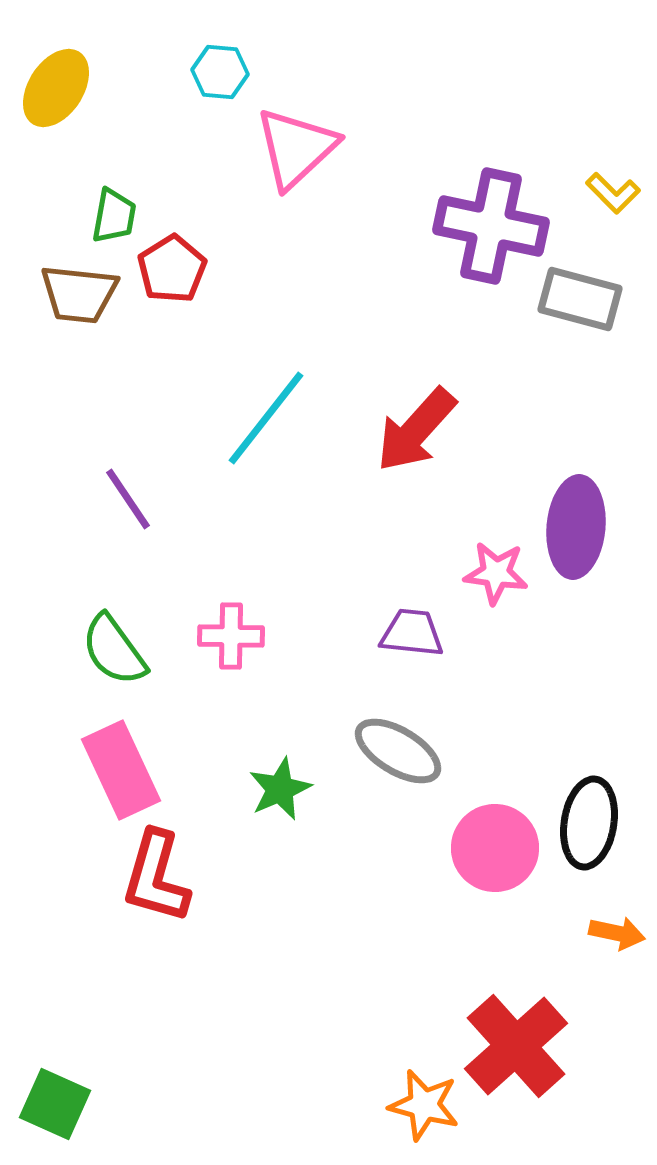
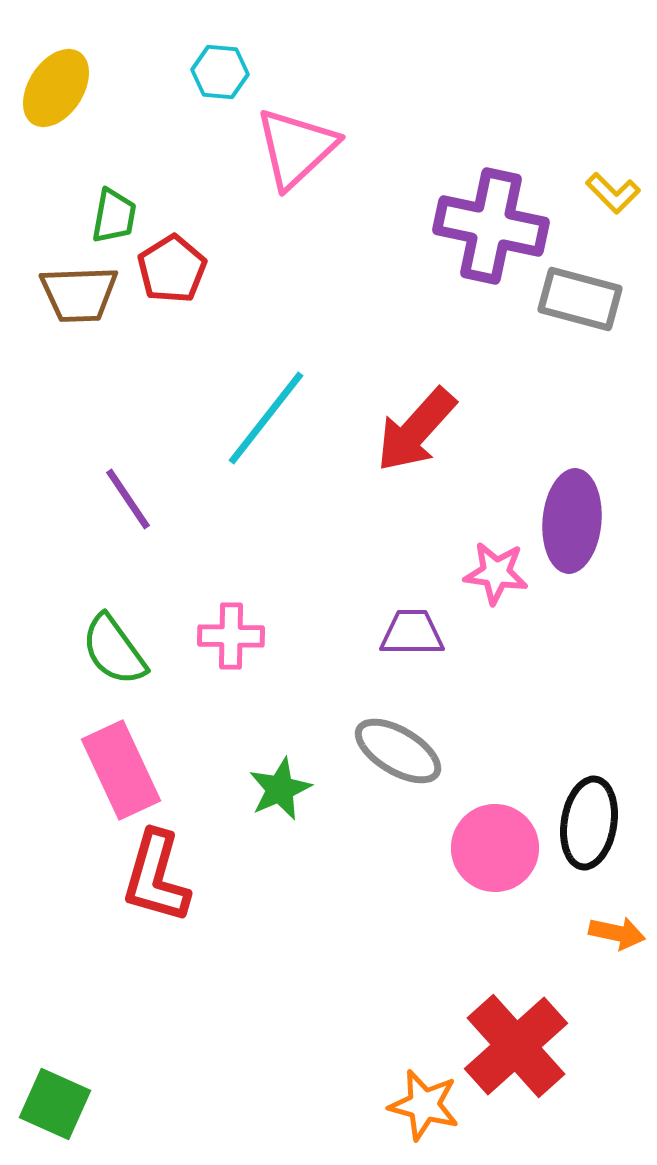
brown trapezoid: rotated 8 degrees counterclockwise
purple ellipse: moved 4 px left, 6 px up
purple trapezoid: rotated 6 degrees counterclockwise
